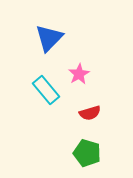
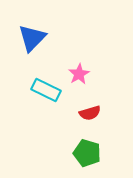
blue triangle: moved 17 px left
cyan rectangle: rotated 24 degrees counterclockwise
